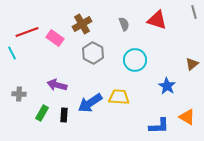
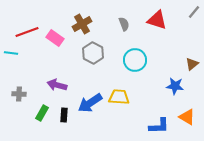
gray line: rotated 56 degrees clockwise
cyan line: moved 1 px left; rotated 56 degrees counterclockwise
blue star: moved 8 px right; rotated 24 degrees counterclockwise
